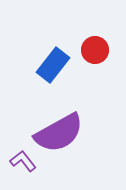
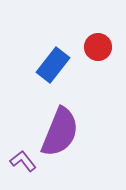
red circle: moved 3 px right, 3 px up
purple semicircle: moved 1 px right, 1 px up; rotated 39 degrees counterclockwise
